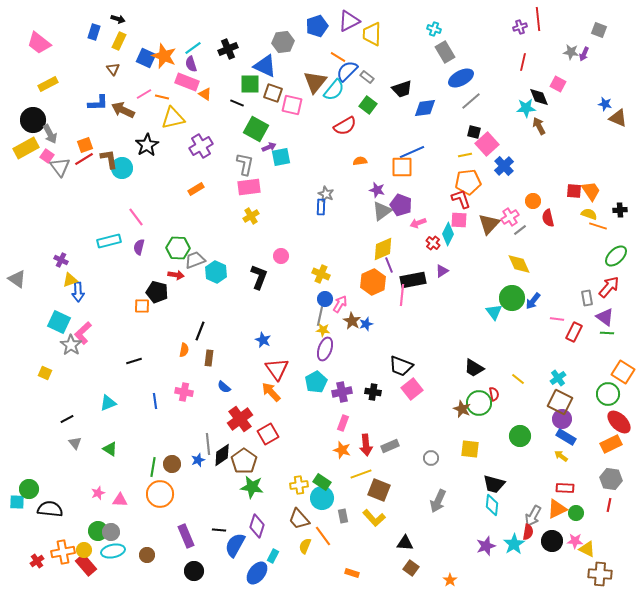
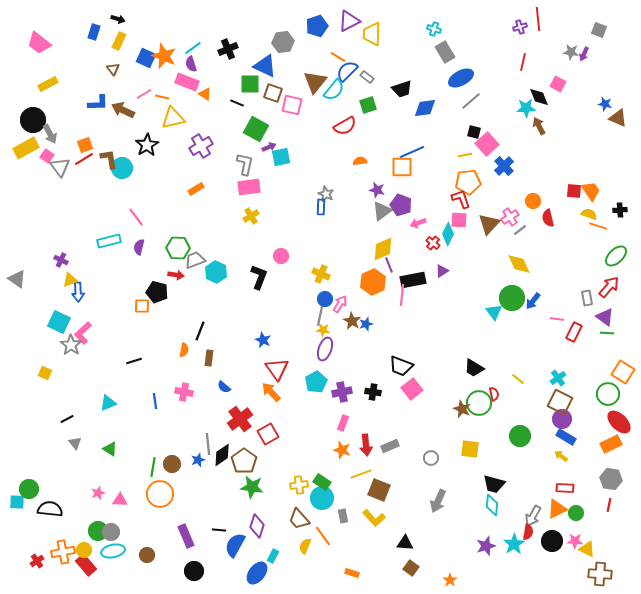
green square at (368, 105): rotated 36 degrees clockwise
